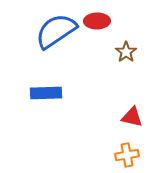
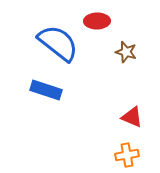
blue semicircle: moved 2 px right, 12 px down; rotated 72 degrees clockwise
brown star: rotated 20 degrees counterclockwise
blue rectangle: moved 3 px up; rotated 20 degrees clockwise
red triangle: rotated 10 degrees clockwise
